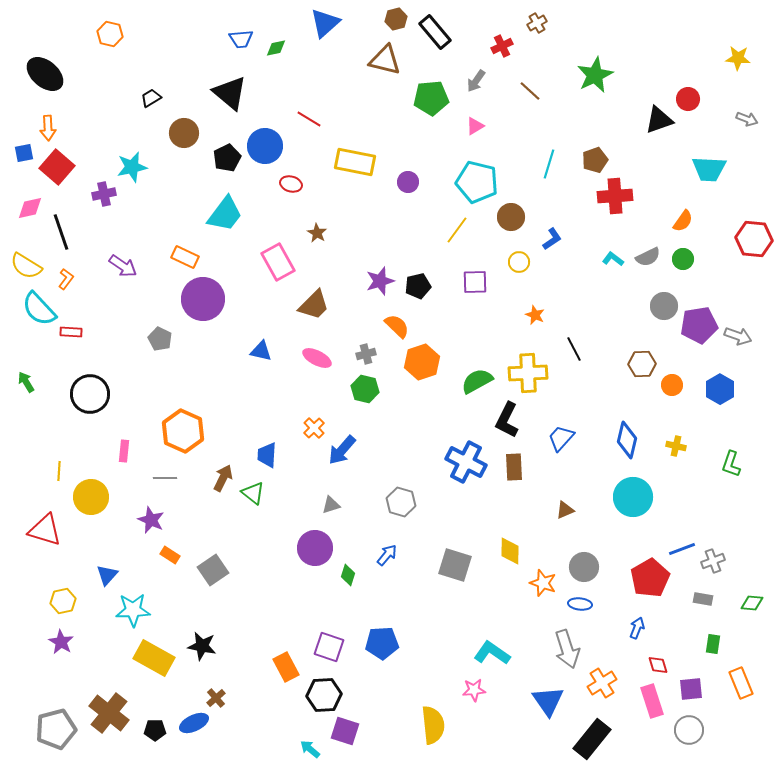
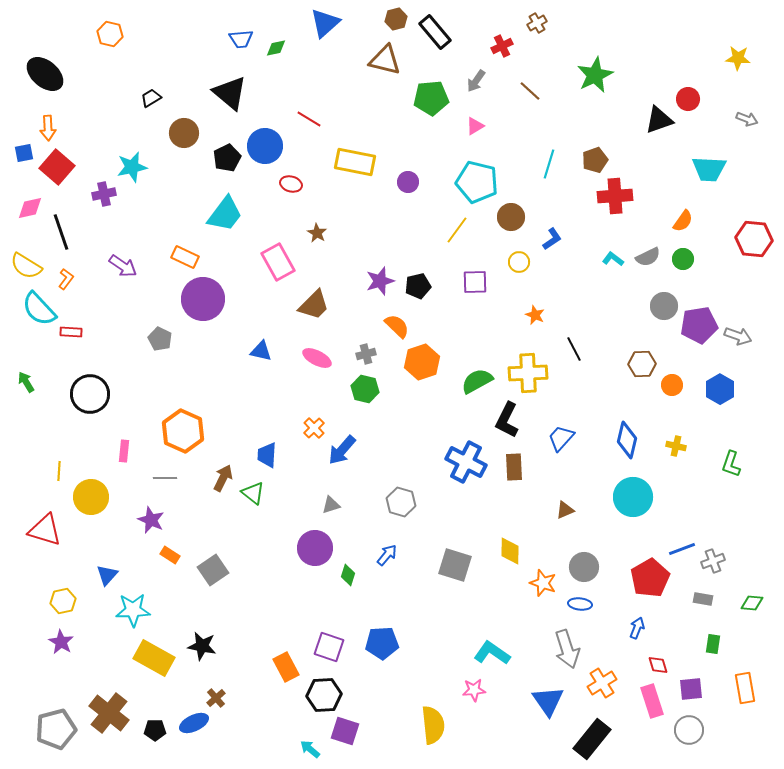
orange rectangle at (741, 683): moved 4 px right, 5 px down; rotated 12 degrees clockwise
